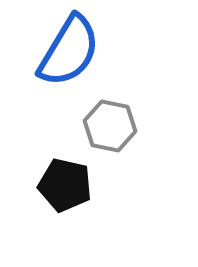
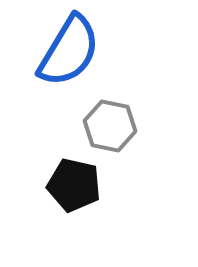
black pentagon: moved 9 px right
